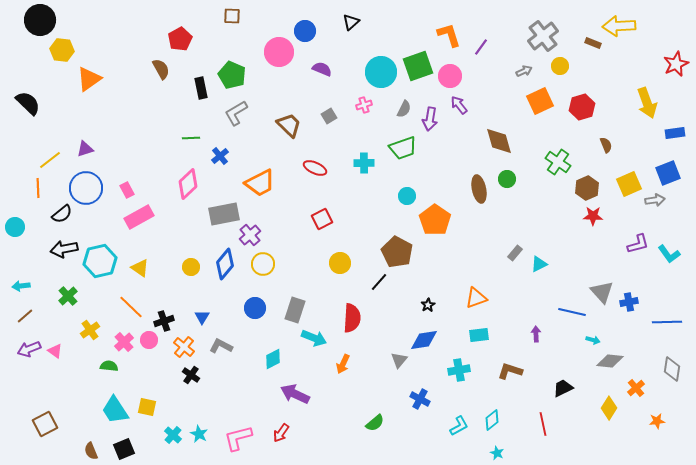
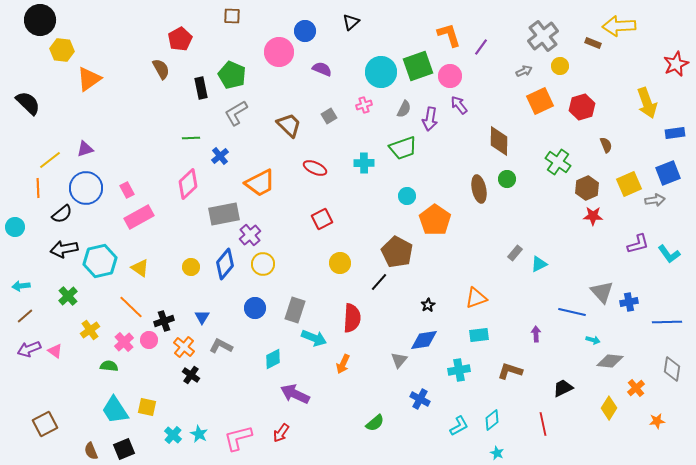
brown diamond at (499, 141): rotated 16 degrees clockwise
